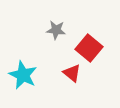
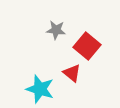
red square: moved 2 px left, 2 px up
cyan star: moved 17 px right, 14 px down; rotated 8 degrees counterclockwise
